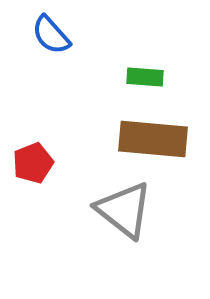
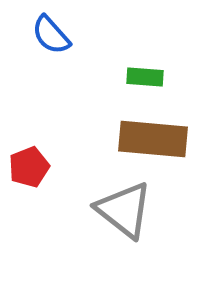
red pentagon: moved 4 px left, 4 px down
